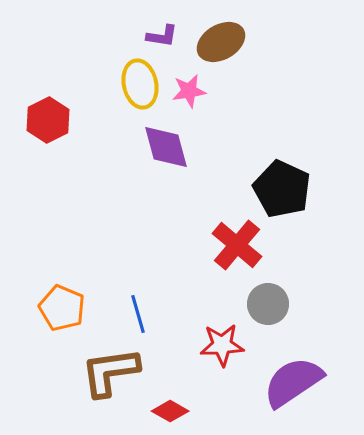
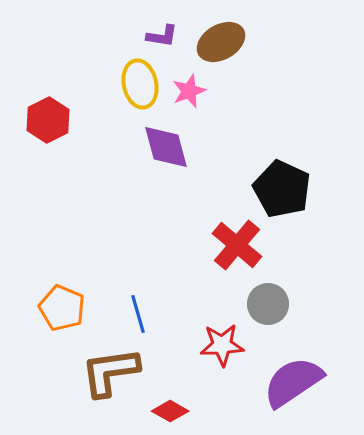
pink star: rotated 12 degrees counterclockwise
